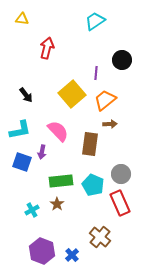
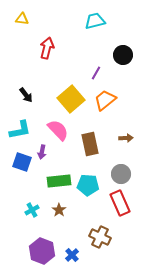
cyan trapezoid: rotated 20 degrees clockwise
black circle: moved 1 px right, 5 px up
purple line: rotated 24 degrees clockwise
yellow square: moved 1 px left, 5 px down
brown arrow: moved 16 px right, 14 px down
pink semicircle: moved 1 px up
brown rectangle: rotated 20 degrees counterclockwise
green rectangle: moved 2 px left
cyan pentagon: moved 5 px left; rotated 20 degrees counterclockwise
brown star: moved 2 px right, 6 px down
brown cross: rotated 15 degrees counterclockwise
